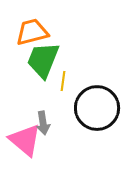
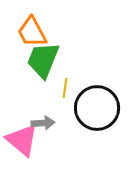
orange trapezoid: rotated 104 degrees counterclockwise
yellow line: moved 2 px right, 7 px down
gray arrow: rotated 85 degrees counterclockwise
pink triangle: moved 3 px left
